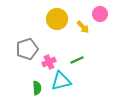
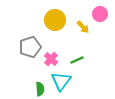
yellow circle: moved 2 px left, 1 px down
gray pentagon: moved 3 px right, 2 px up
pink cross: moved 2 px right, 3 px up; rotated 24 degrees counterclockwise
cyan triangle: rotated 40 degrees counterclockwise
green semicircle: moved 3 px right, 1 px down
